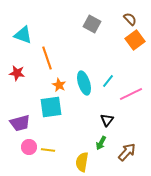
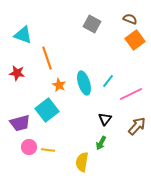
brown semicircle: rotated 24 degrees counterclockwise
cyan square: moved 4 px left, 3 px down; rotated 30 degrees counterclockwise
black triangle: moved 2 px left, 1 px up
brown arrow: moved 10 px right, 26 px up
